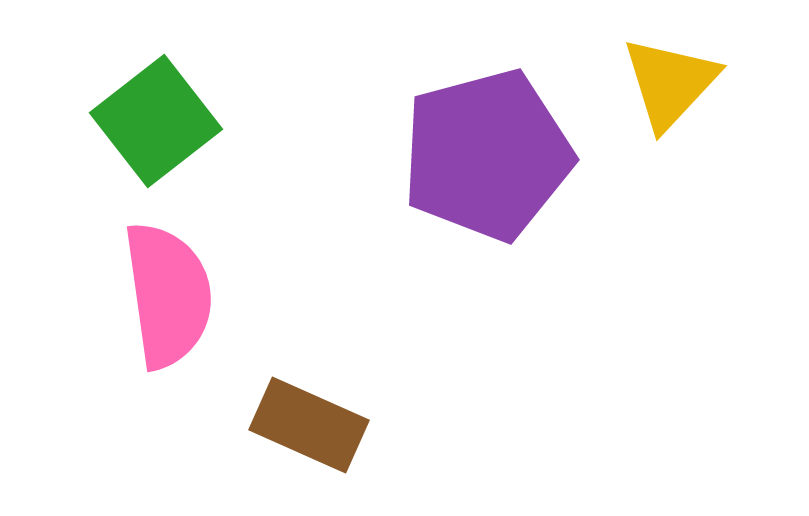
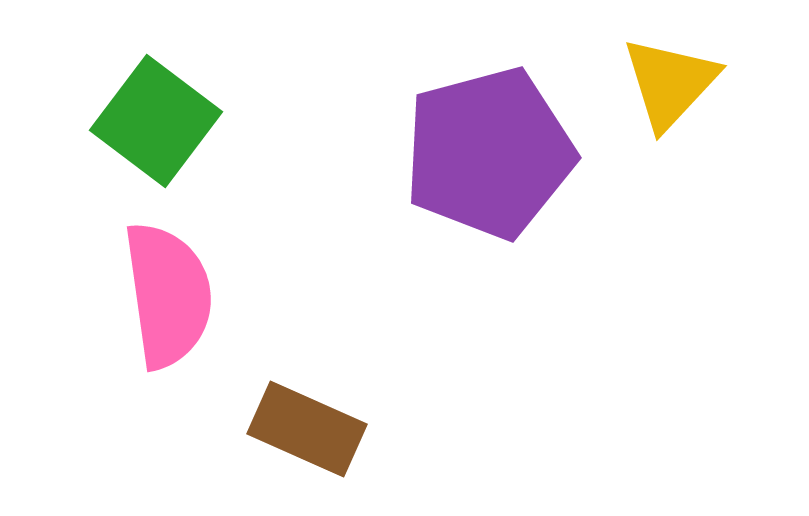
green square: rotated 15 degrees counterclockwise
purple pentagon: moved 2 px right, 2 px up
brown rectangle: moved 2 px left, 4 px down
